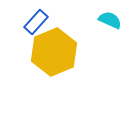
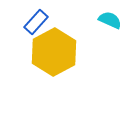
yellow hexagon: rotated 6 degrees counterclockwise
